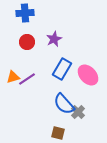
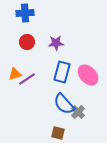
purple star: moved 2 px right, 4 px down; rotated 21 degrees clockwise
blue rectangle: moved 3 px down; rotated 15 degrees counterclockwise
orange triangle: moved 2 px right, 3 px up
